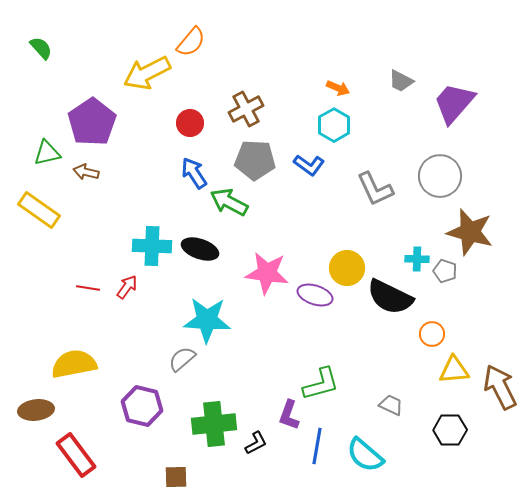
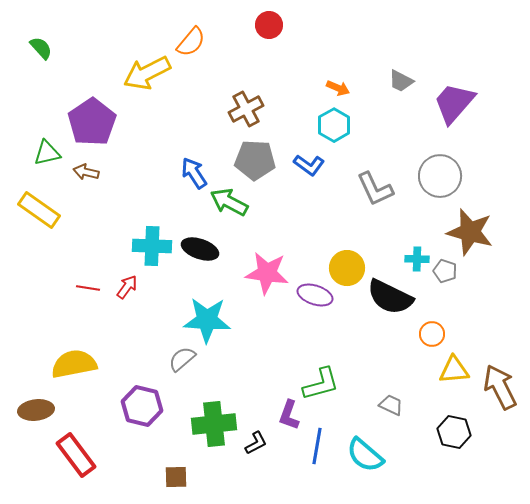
red circle at (190, 123): moved 79 px right, 98 px up
black hexagon at (450, 430): moved 4 px right, 2 px down; rotated 12 degrees clockwise
